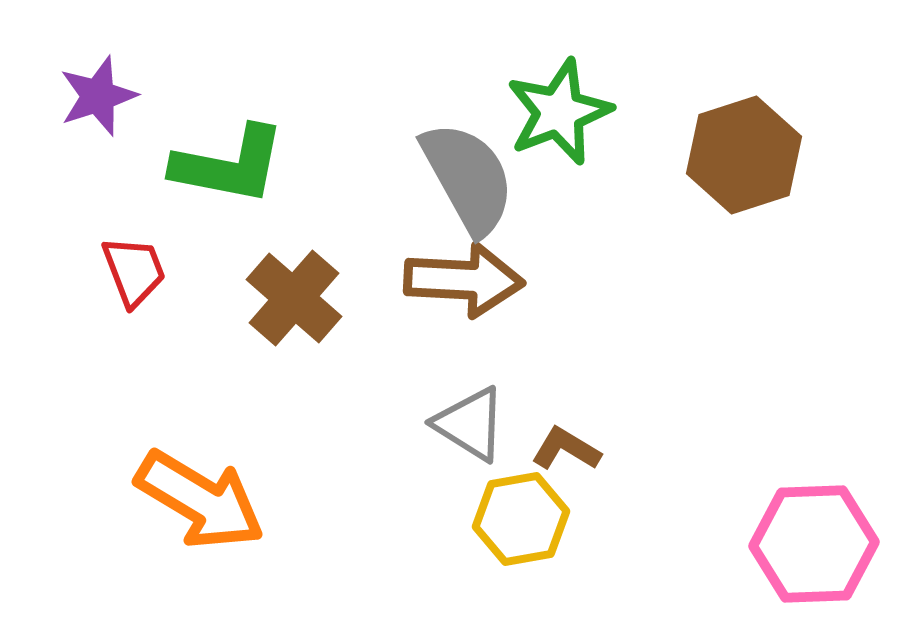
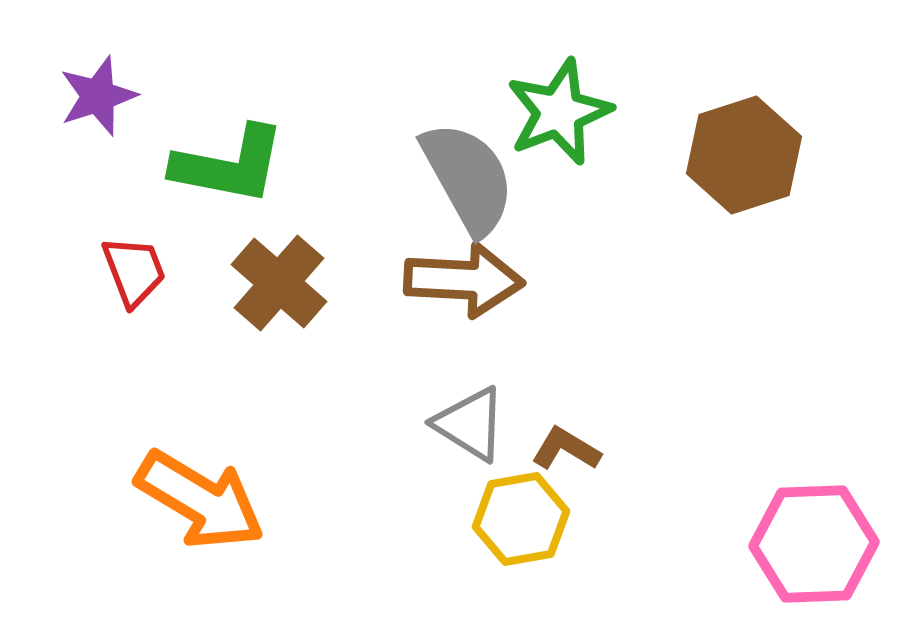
brown cross: moved 15 px left, 15 px up
